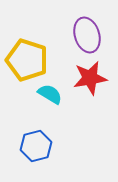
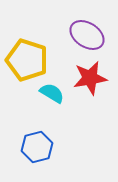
purple ellipse: rotated 40 degrees counterclockwise
cyan semicircle: moved 2 px right, 1 px up
blue hexagon: moved 1 px right, 1 px down
